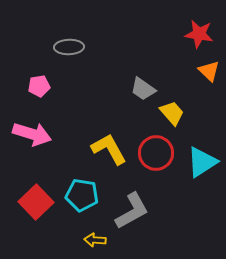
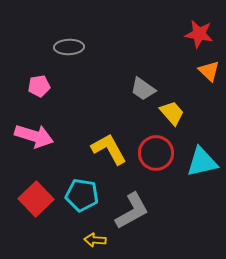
pink arrow: moved 2 px right, 2 px down
cyan triangle: rotated 20 degrees clockwise
red square: moved 3 px up
